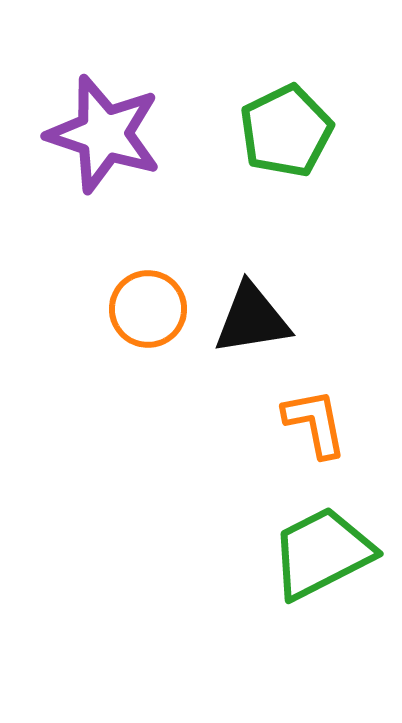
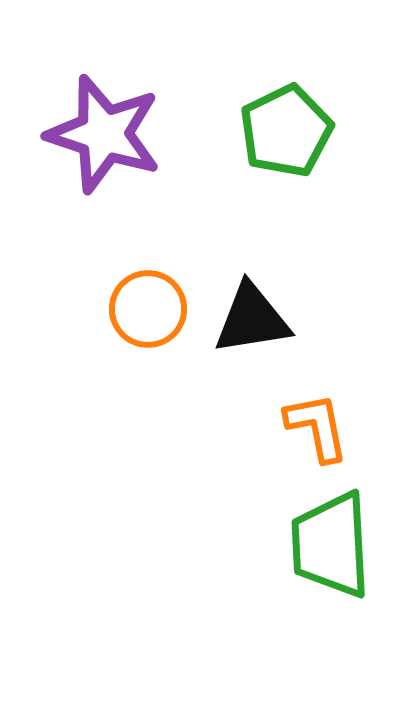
orange L-shape: moved 2 px right, 4 px down
green trapezoid: moved 9 px right, 8 px up; rotated 66 degrees counterclockwise
